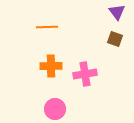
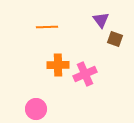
purple triangle: moved 16 px left, 8 px down
orange cross: moved 7 px right, 1 px up
pink cross: rotated 15 degrees counterclockwise
pink circle: moved 19 px left
